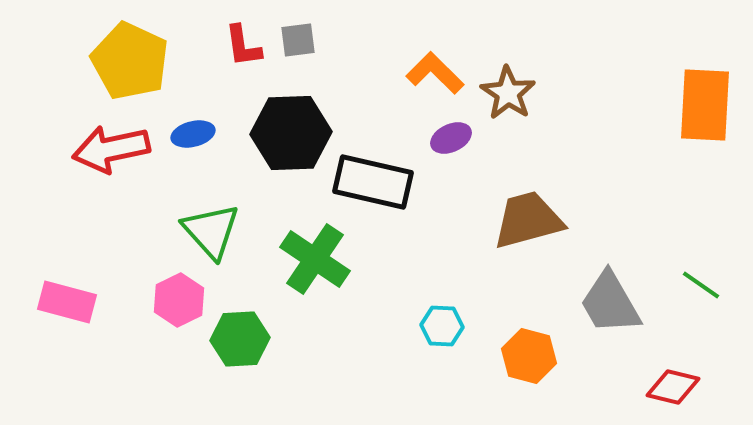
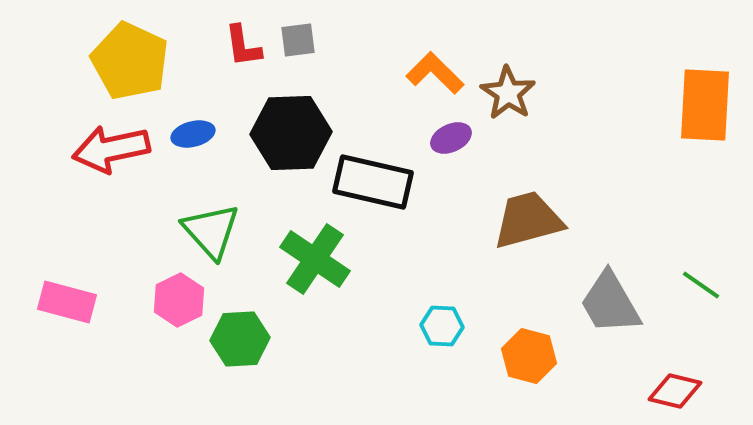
red diamond: moved 2 px right, 4 px down
